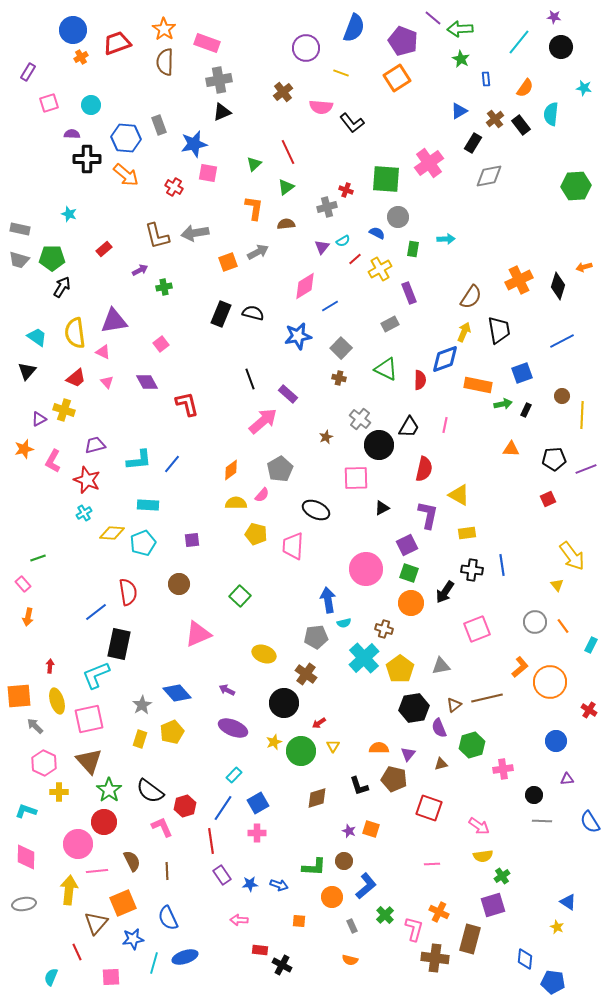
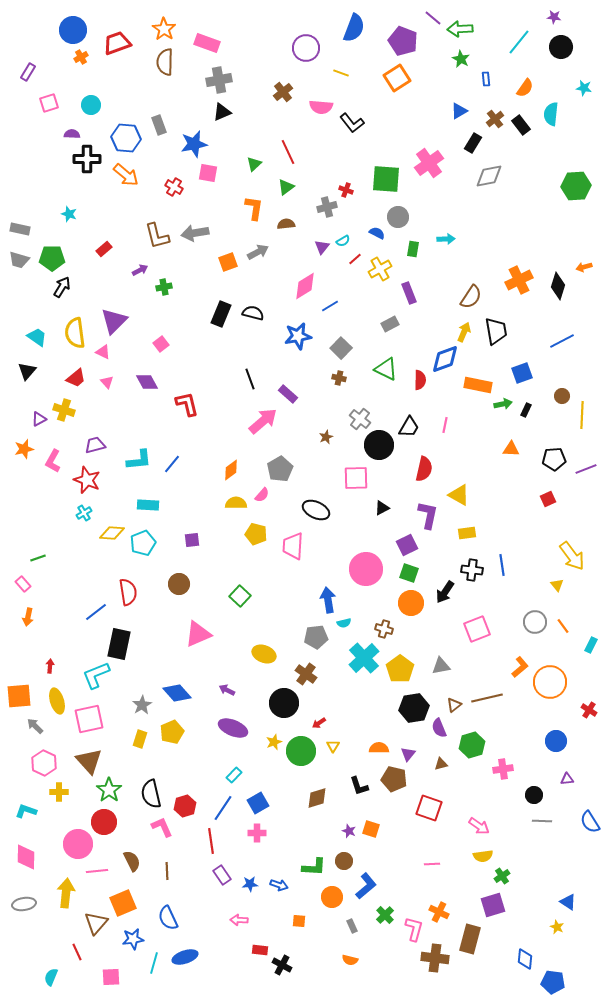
purple triangle at (114, 321): rotated 36 degrees counterclockwise
black trapezoid at (499, 330): moved 3 px left, 1 px down
black semicircle at (150, 791): moved 1 px right, 3 px down; rotated 40 degrees clockwise
yellow arrow at (69, 890): moved 3 px left, 3 px down
